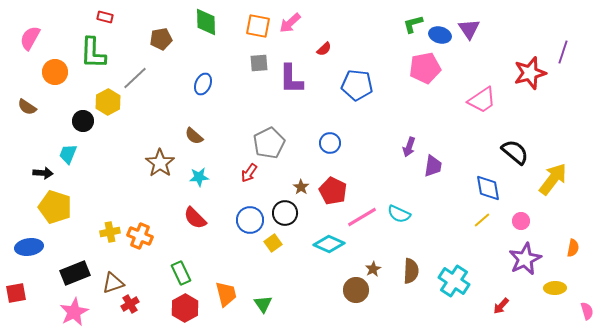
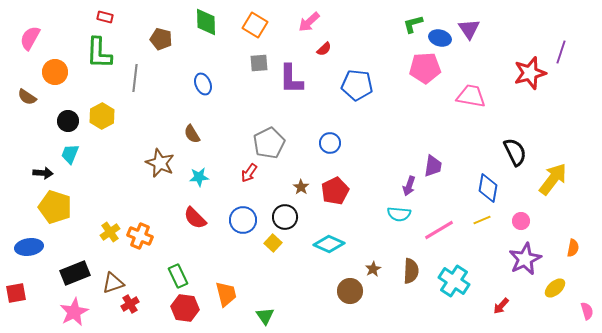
pink arrow at (290, 23): moved 19 px right, 1 px up
orange square at (258, 26): moved 3 px left, 1 px up; rotated 20 degrees clockwise
blue ellipse at (440, 35): moved 3 px down
brown pentagon at (161, 39): rotated 25 degrees clockwise
purple line at (563, 52): moved 2 px left
green L-shape at (93, 53): moved 6 px right
pink pentagon at (425, 68): rotated 8 degrees clockwise
gray line at (135, 78): rotated 40 degrees counterclockwise
blue ellipse at (203, 84): rotated 45 degrees counterclockwise
pink trapezoid at (482, 100): moved 11 px left, 4 px up; rotated 136 degrees counterclockwise
yellow hexagon at (108, 102): moved 6 px left, 14 px down
brown semicircle at (27, 107): moved 10 px up
black circle at (83, 121): moved 15 px left
brown semicircle at (194, 136): moved 2 px left, 2 px up; rotated 18 degrees clockwise
purple arrow at (409, 147): moved 39 px down
black semicircle at (515, 152): rotated 24 degrees clockwise
cyan trapezoid at (68, 154): moved 2 px right
brown star at (160, 163): rotated 12 degrees counterclockwise
blue diamond at (488, 188): rotated 20 degrees clockwise
red pentagon at (333, 191): moved 2 px right; rotated 20 degrees clockwise
black circle at (285, 213): moved 4 px down
cyan semicircle at (399, 214): rotated 20 degrees counterclockwise
pink line at (362, 217): moved 77 px right, 13 px down
blue circle at (250, 220): moved 7 px left
yellow line at (482, 220): rotated 18 degrees clockwise
yellow cross at (110, 232): rotated 24 degrees counterclockwise
yellow square at (273, 243): rotated 12 degrees counterclockwise
green rectangle at (181, 273): moved 3 px left, 3 px down
yellow ellipse at (555, 288): rotated 40 degrees counterclockwise
brown circle at (356, 290): moved 6 px left, 1 px down
green triangle at (263, 304): moved 2 px right, 12 px down
red hexagon at (185, 308): rotated 24 degrees counterclockwise
